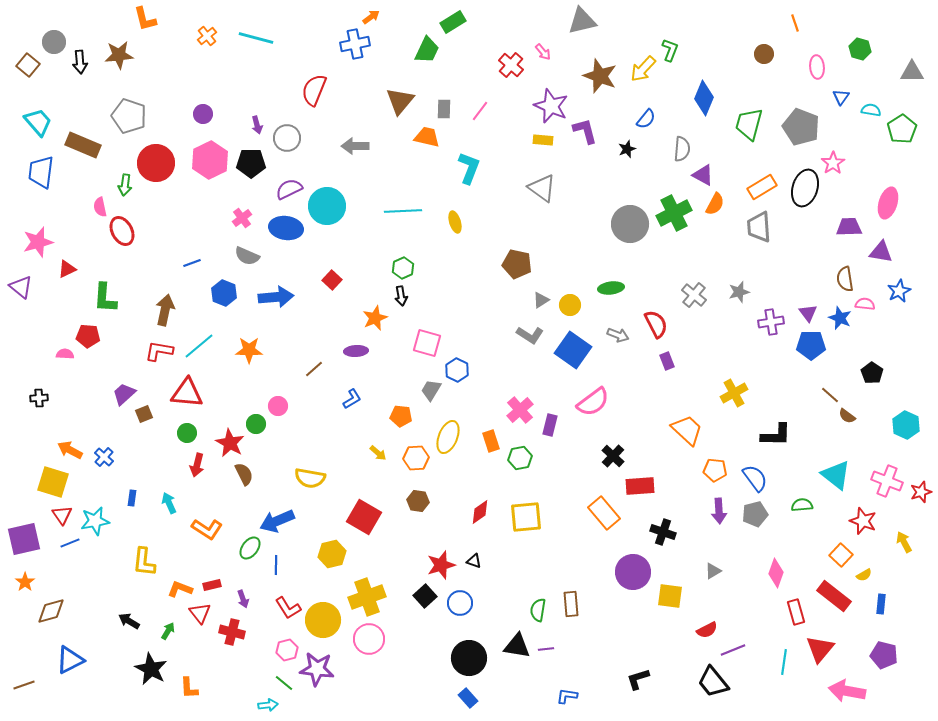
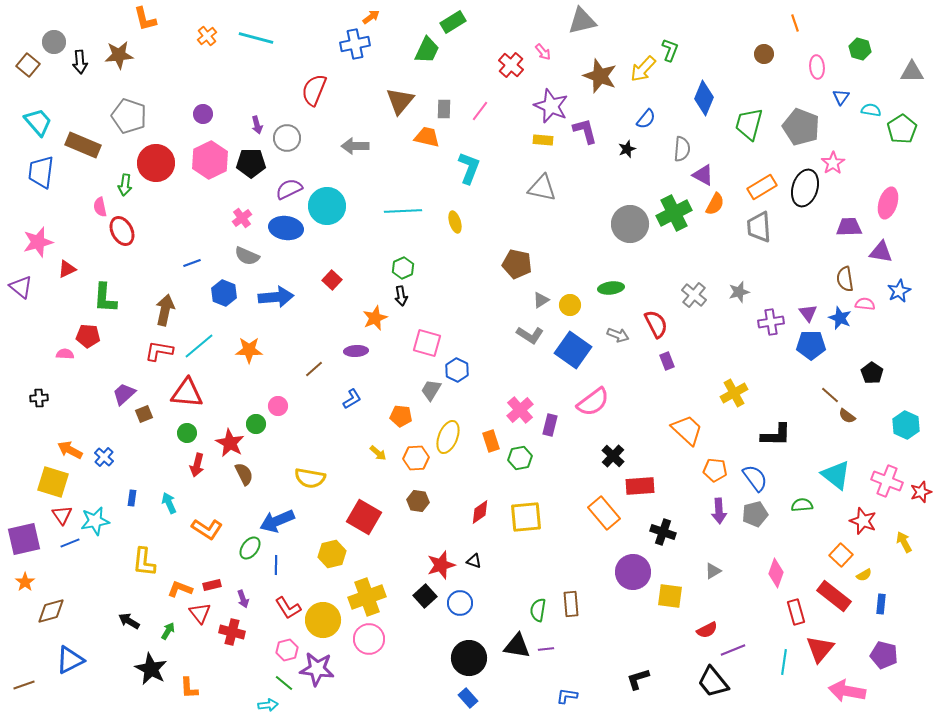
gray triangle at (542, 188): rotated 24 degrees counterclockwise
